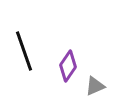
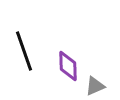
purple diamond: rotated 36 degrees counterclockwise
